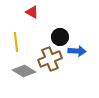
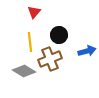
red triangle: moved 2 px right; rotated 40 degrees clockwise
black circle: moved 1 px left, 2 px up
yellow line: moved 14 px right
blue arrow: moved 10 px right; rotated 18 degrees counterclockwise
